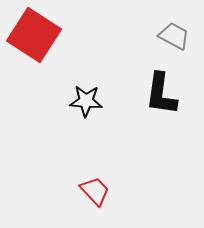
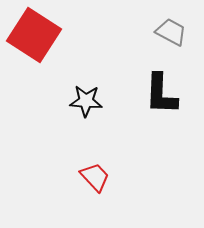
gray trapezoid: moved 3 px left, 4 px up
black L-shape: rotated 6 degrees counterclockwise
red trapezoid: moved 14 px up
